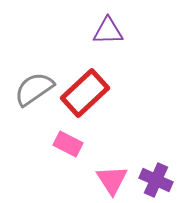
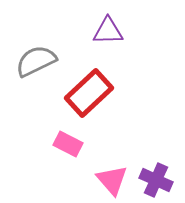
gray semicircle: moved 2 px right, 28 px up; rotated 9 degrees clockwise
red rectangle: moved 4 px right
pink triangle: rotated 8 degrees counterclockwise
